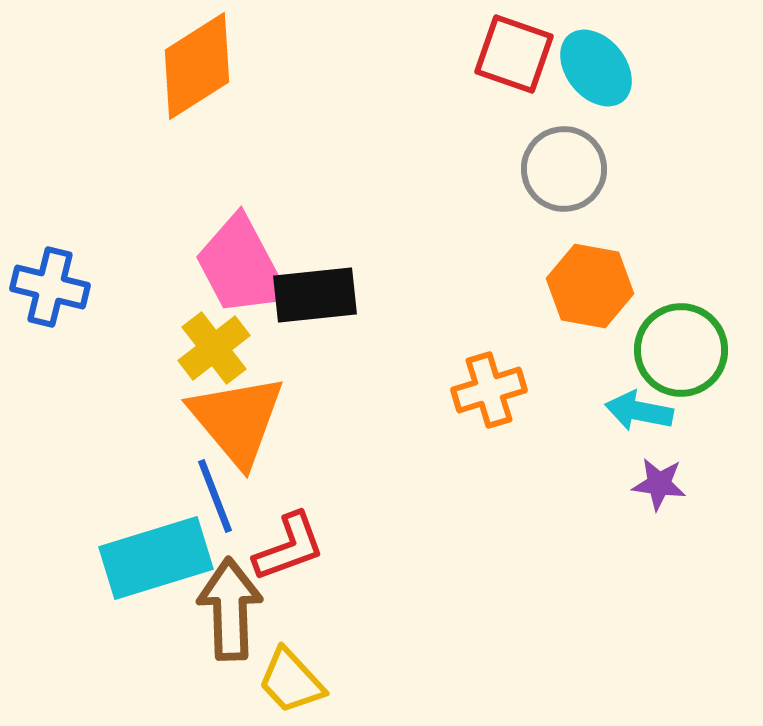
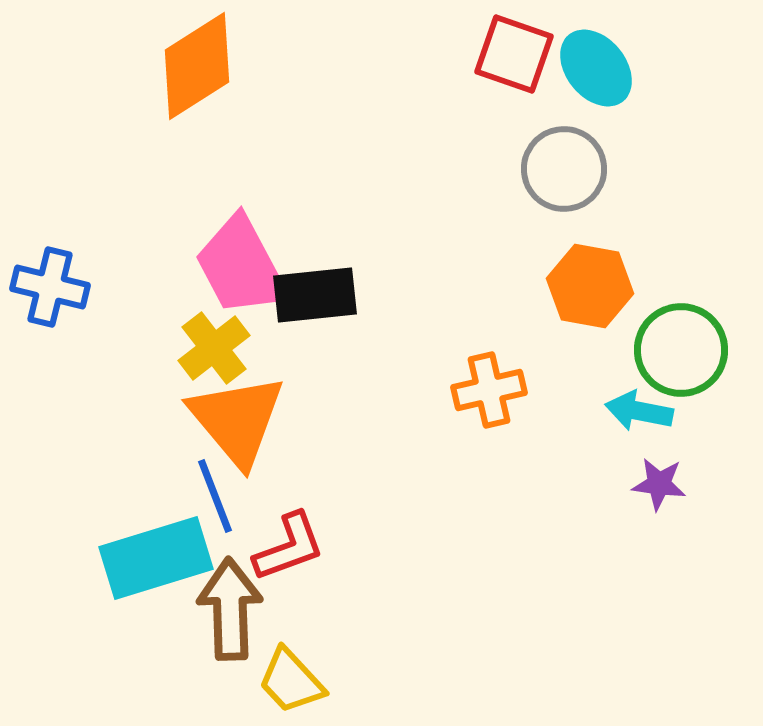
orange cross: rotated 4 degrees clockwise
